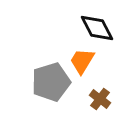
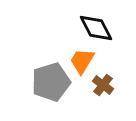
black diamond: moved 1 px left
brown cross: moved 3 px right, 14 px up
